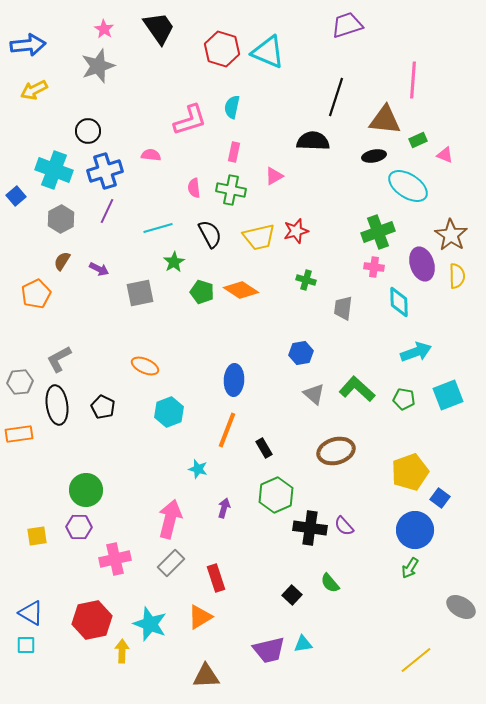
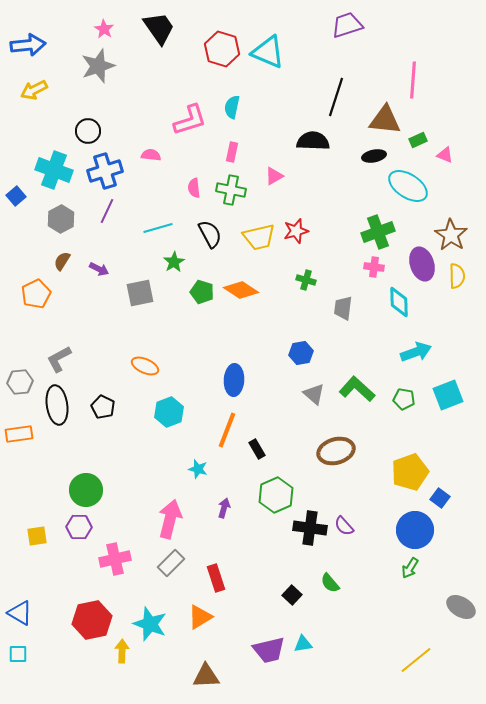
pink rectangle at (234, 152): moved 2 px left
black rectangle at (264, 448): moved 7 px left, 1 px down
blue triangle at (31, 613): moved 11 px left
cyan square at (26, 645): moved 8 px left, 9 px down
